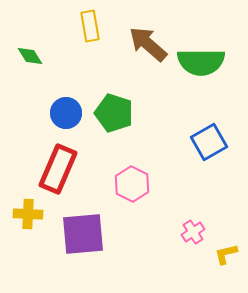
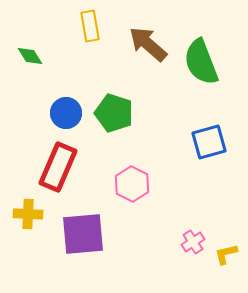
green semicircle: rotated 69 degrees clockwise
blue square: rotated 15 degrees clockwise
red rectangle: moved 2 px up
pink cross: moved 10 px down
